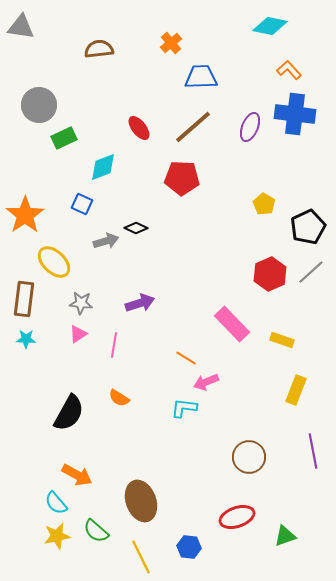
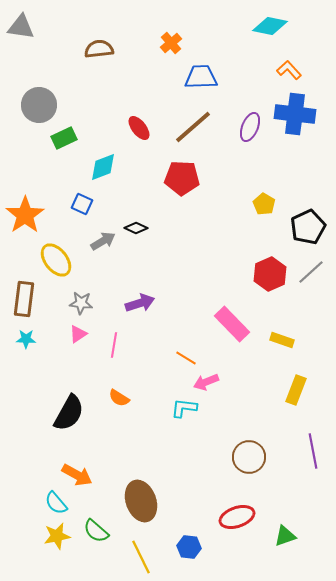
gray arrow at (106, 241): moved 3 px left; rotated 15 degrees counterclockwise
yellow ellipse at (54, 262): moved 2 px right, 2 px up; rotated 8 degrees clockwise
